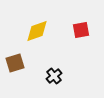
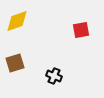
yellow diamond: moved 20 px left, 10 px up
black cross: rotated 28 degrees counterclockwise
